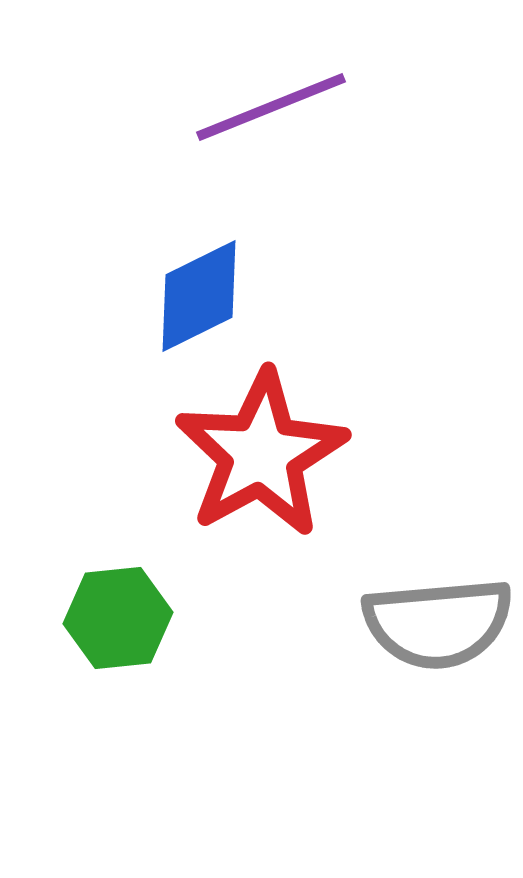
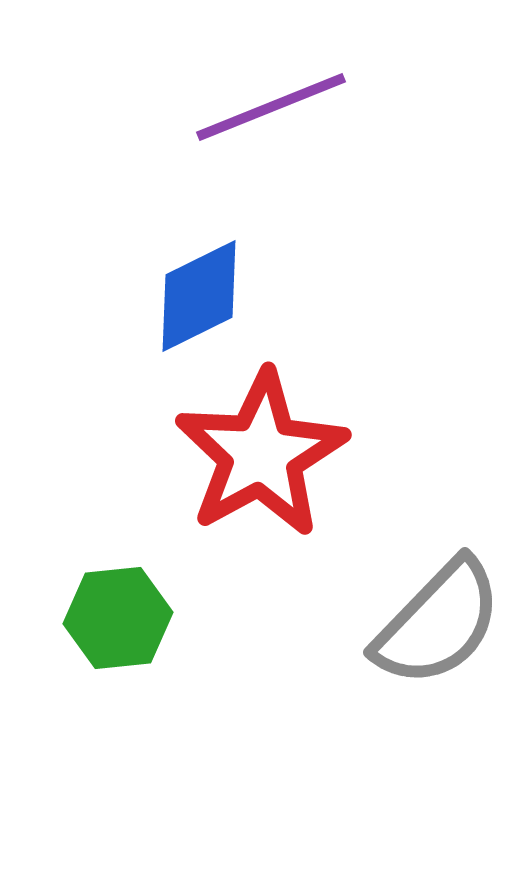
gray semicircle: rotated 41 degrees counterclockwise
